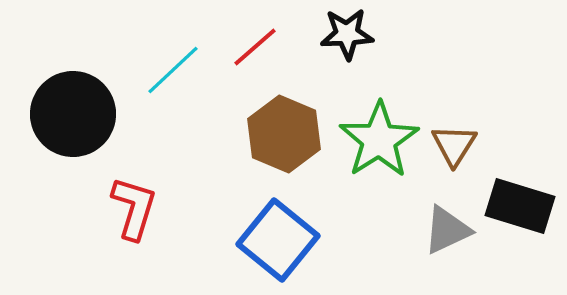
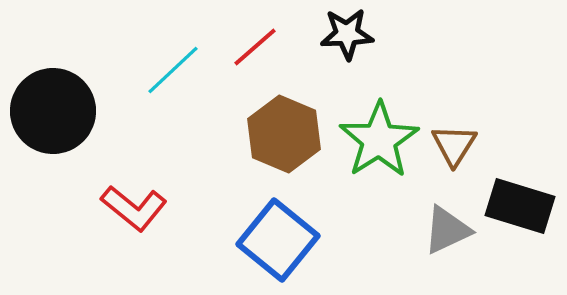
black circle: moved 20 px left, 3 px up
red L-shape: rotated 112 degrees clockwise
